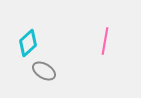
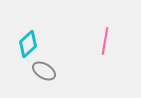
cyan diamond: moved 1 px down
